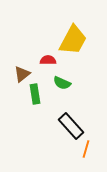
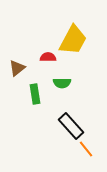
red semicircle: moved 3 px up
brown triangle: moved 5 px left, 6 px up
green semicircle: rotated 24 degrees counterclockwise
orange line: rotated 54 degrees counterclockwise
